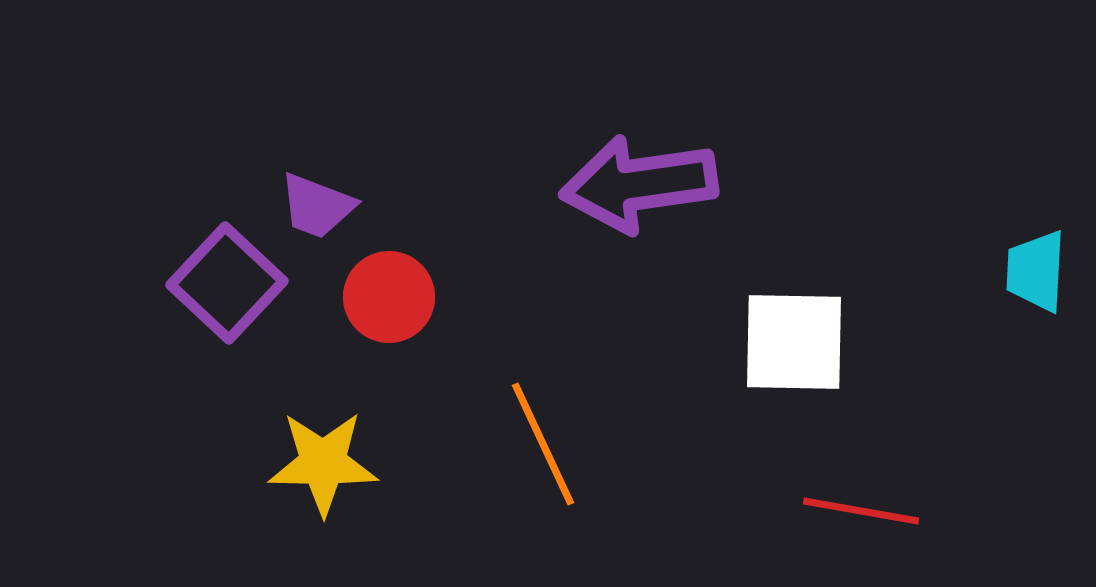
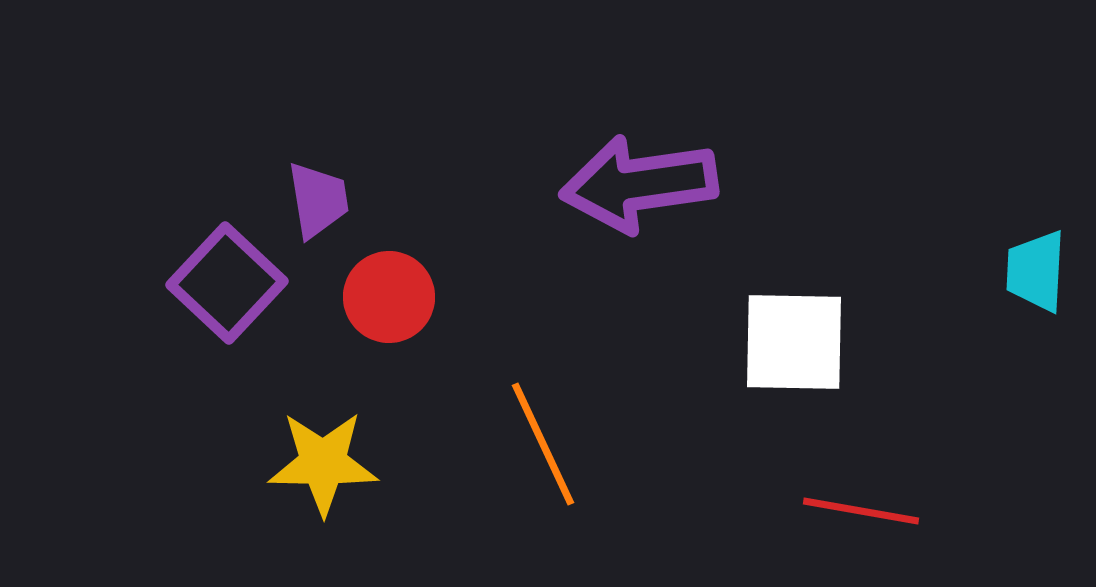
purple trapezoid: moved 1 px right, 6 px up; rotated 120 degrees counterclockwise
